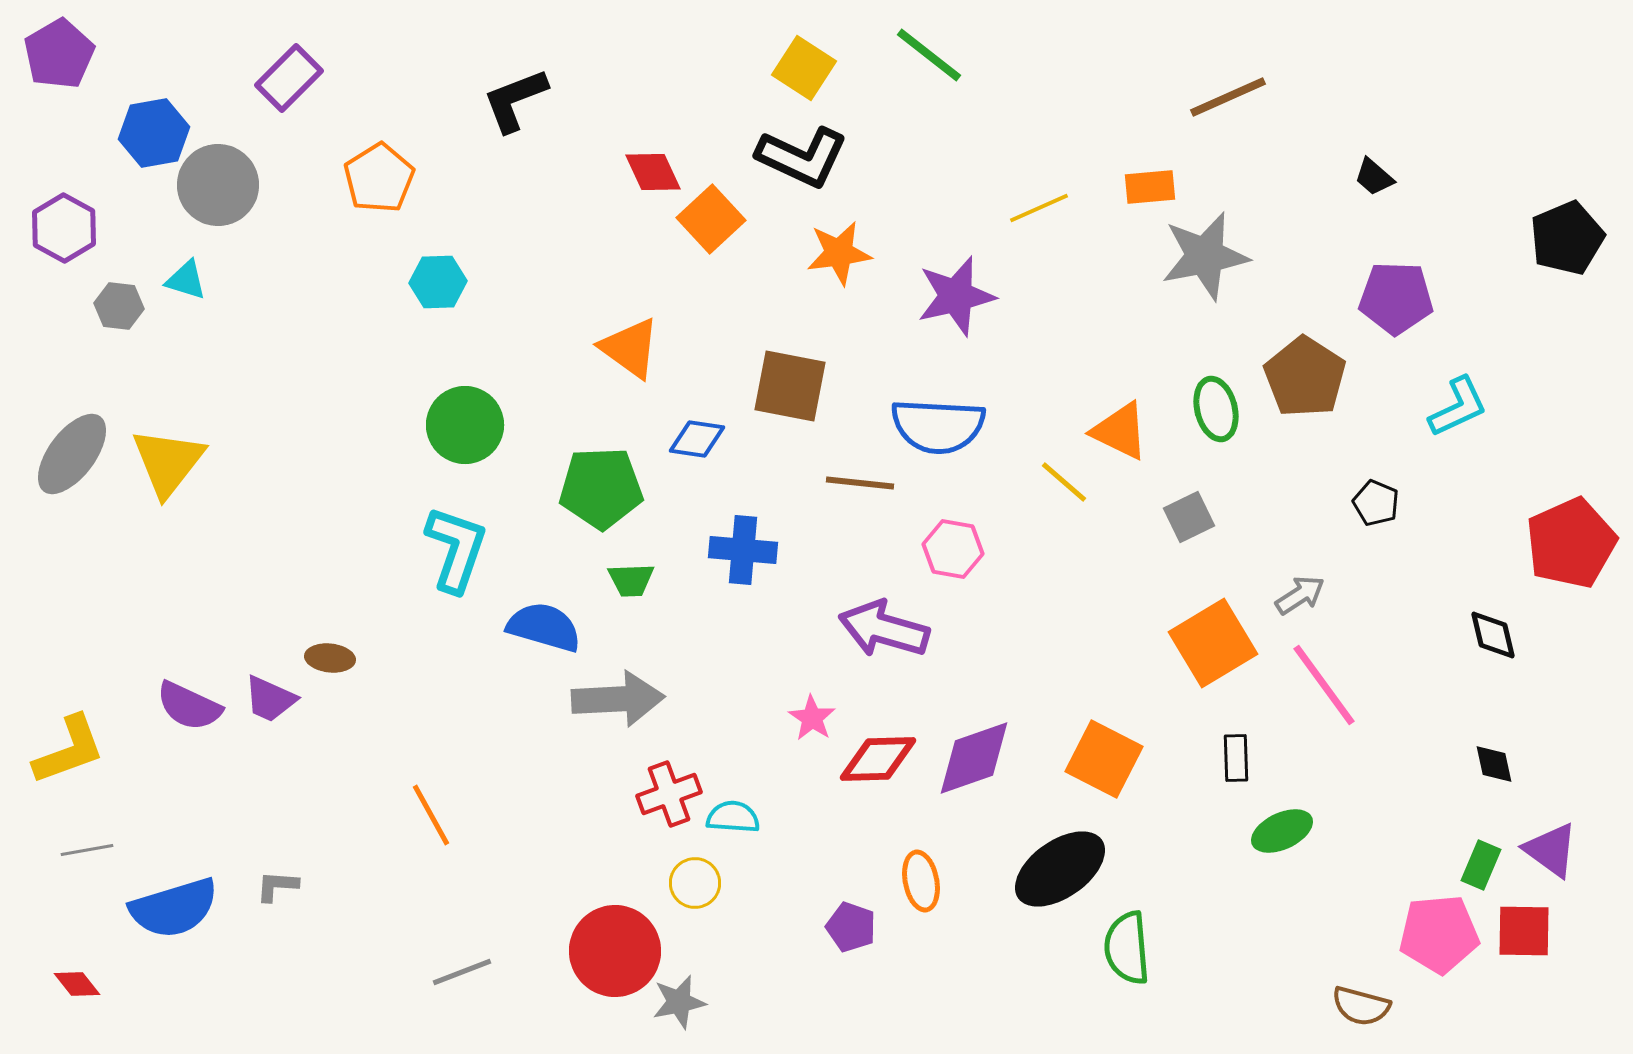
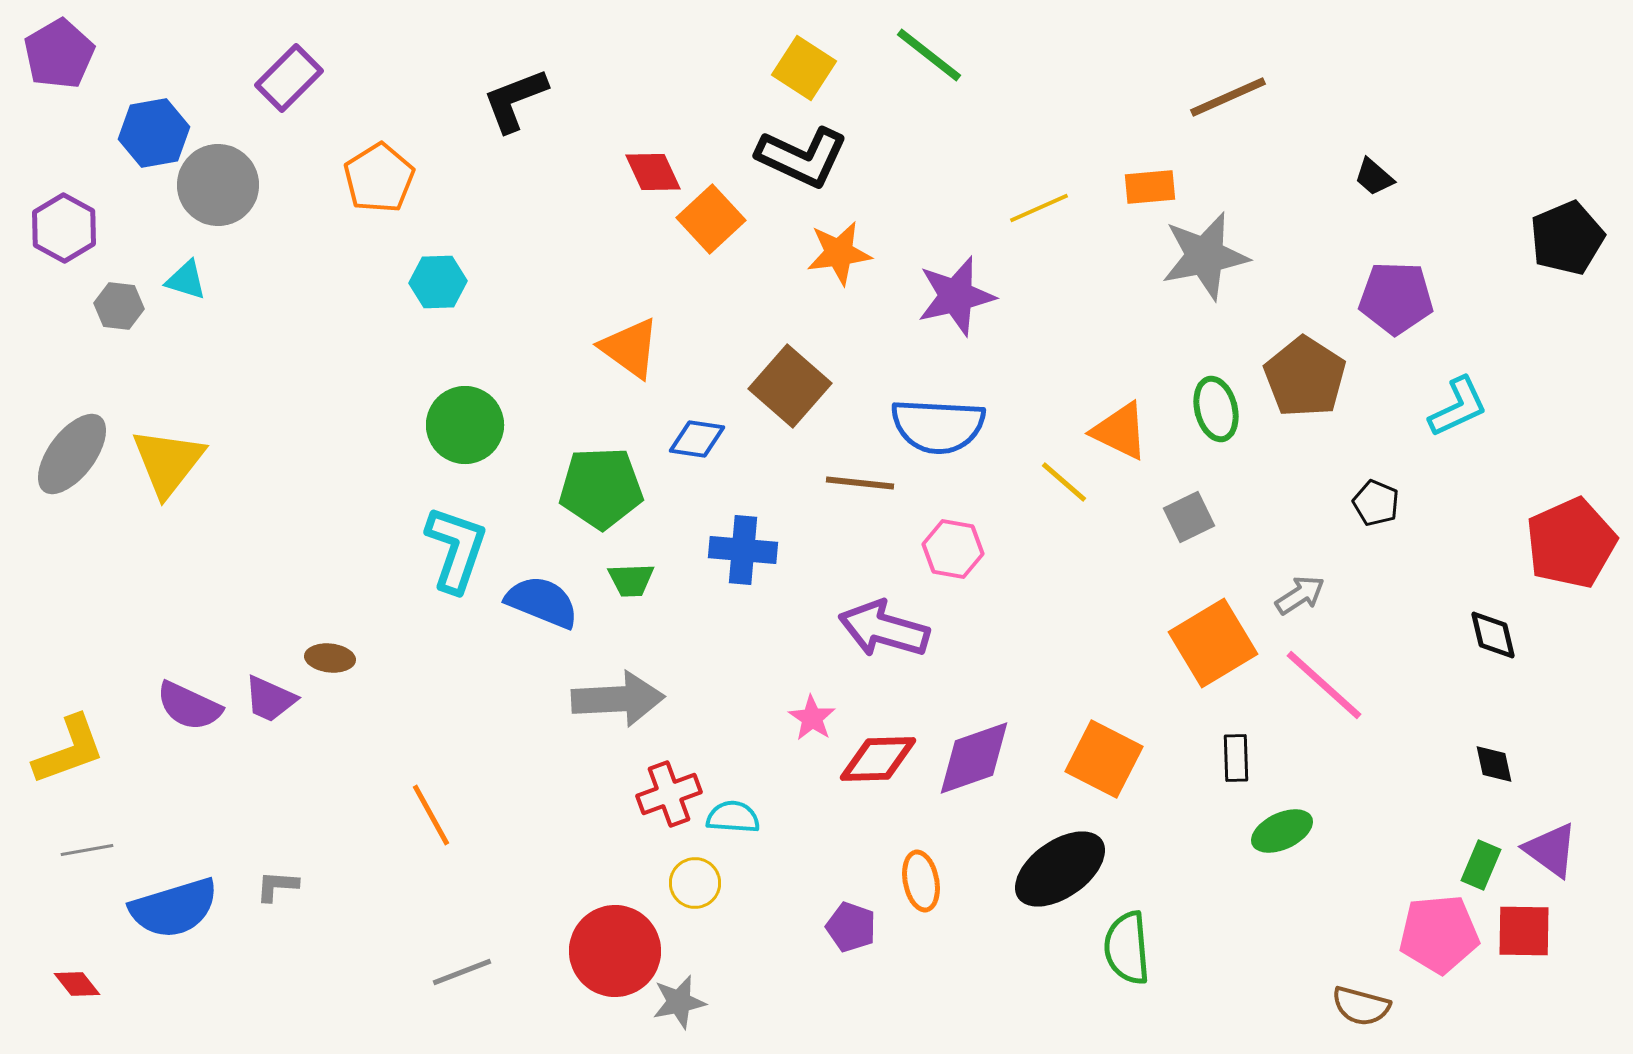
brown square at (790, 386): rotated 30 degrees clockwise
blue semicircle at (544, 627): moved 2 px left, 25 px up; rotated 6 degrees clockwise
pink line at (1324, 685): rotated 12 degrees counterclockwise
